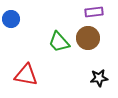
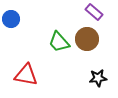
purple rectangle: rotated 48 degrees clockwise
brown circle: moved 1 px left, 1 px down
black star: moved 1 px left
